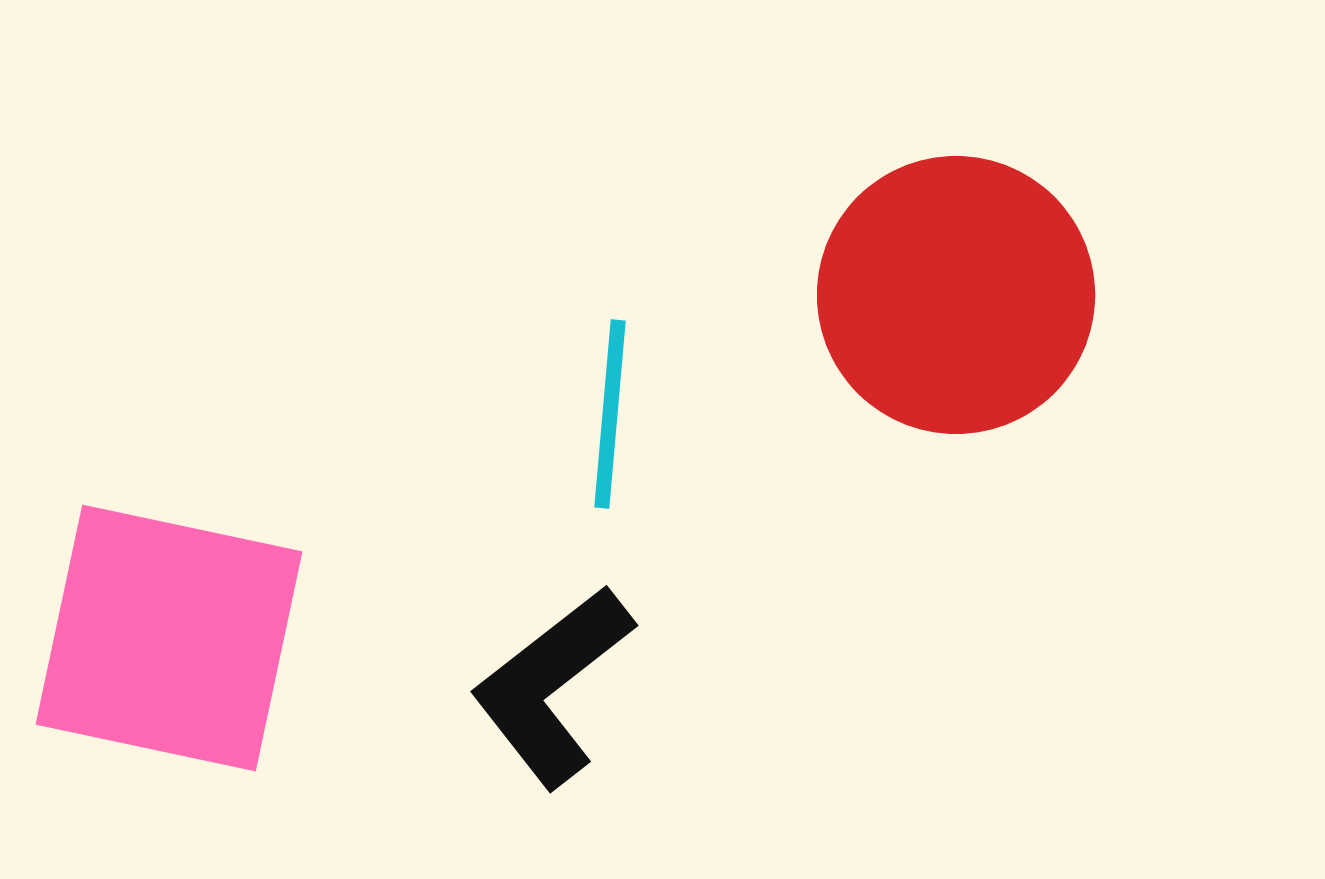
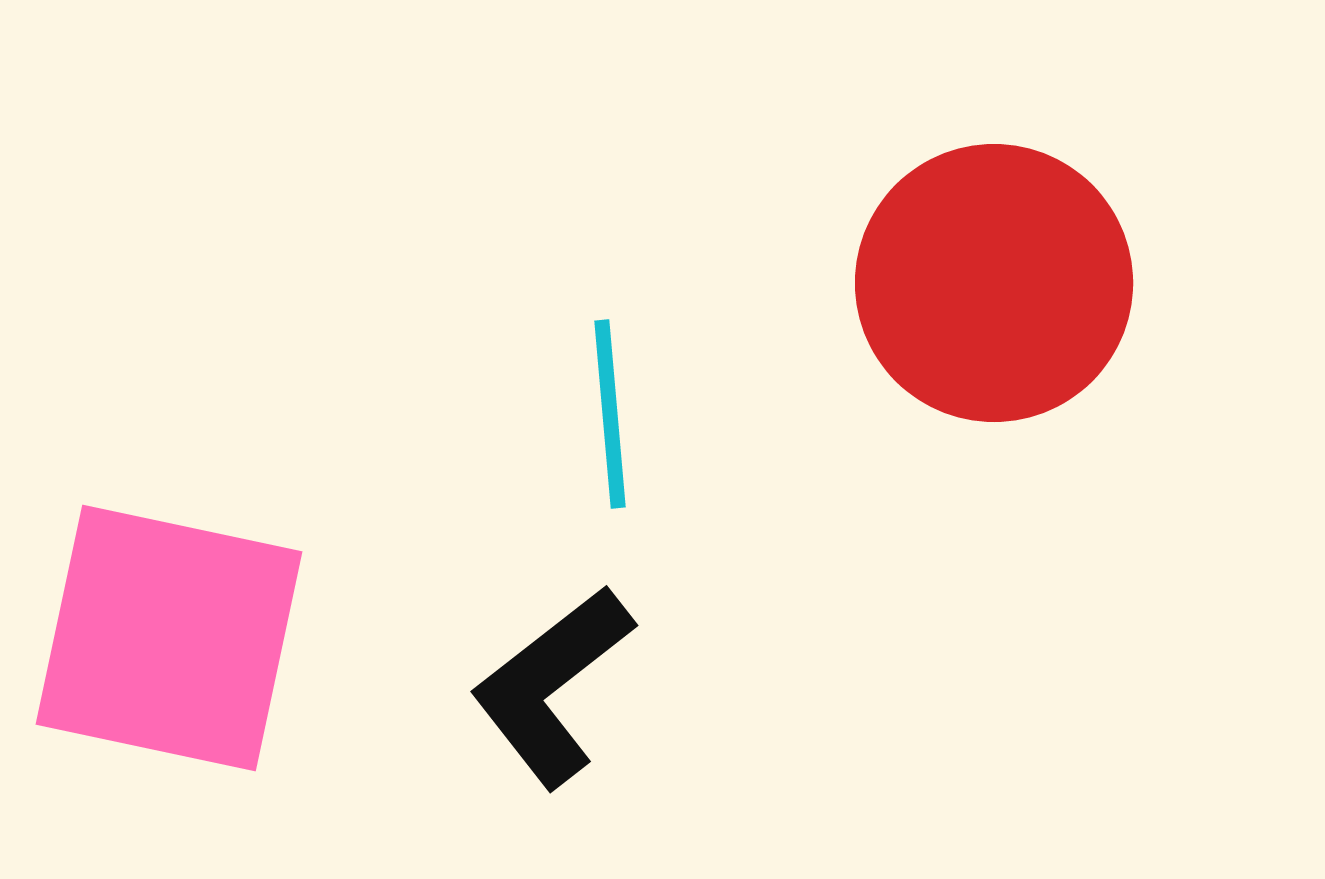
red circle: moved 38 px right, 12 px up
cyan line: rotated 10 degrees counterclockwise
